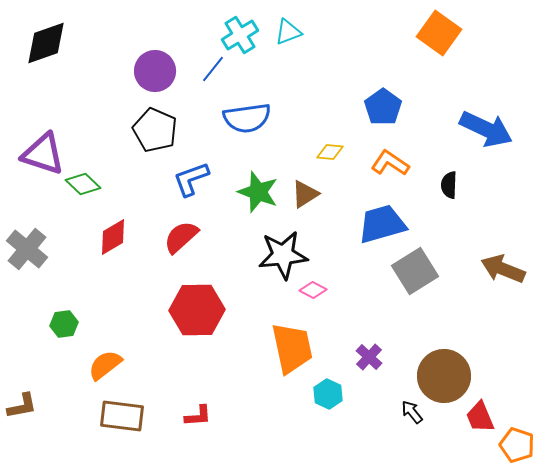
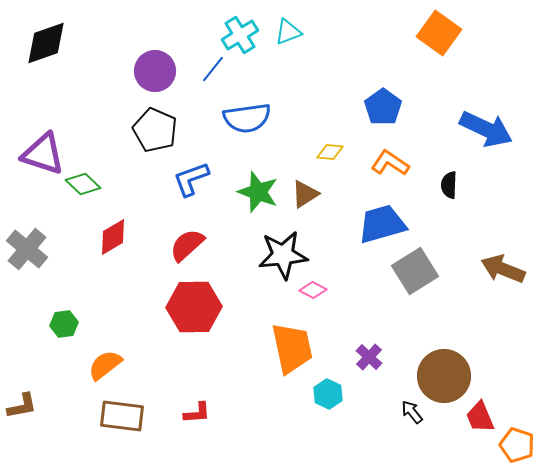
red semicircle: moved 6 px right, 8 px down
red hexagon: moved 3 px left, 3 px up
red L-shape: moved 1 px left, 3 px up
